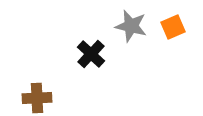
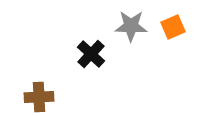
gray star: rotated 12 degrees counterclockwise
brown cross: moved 2 px right, 1 px up
